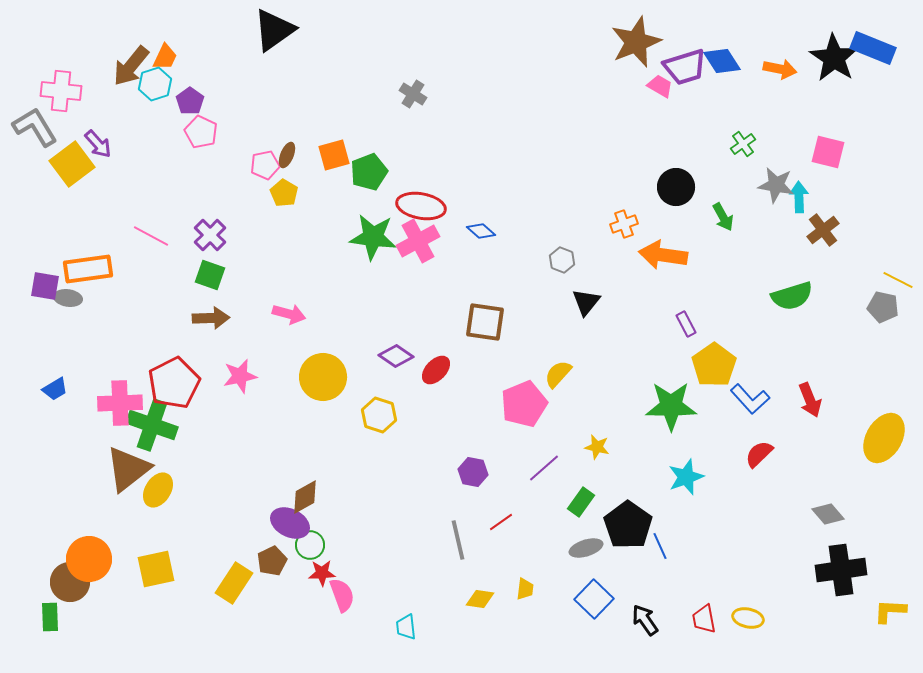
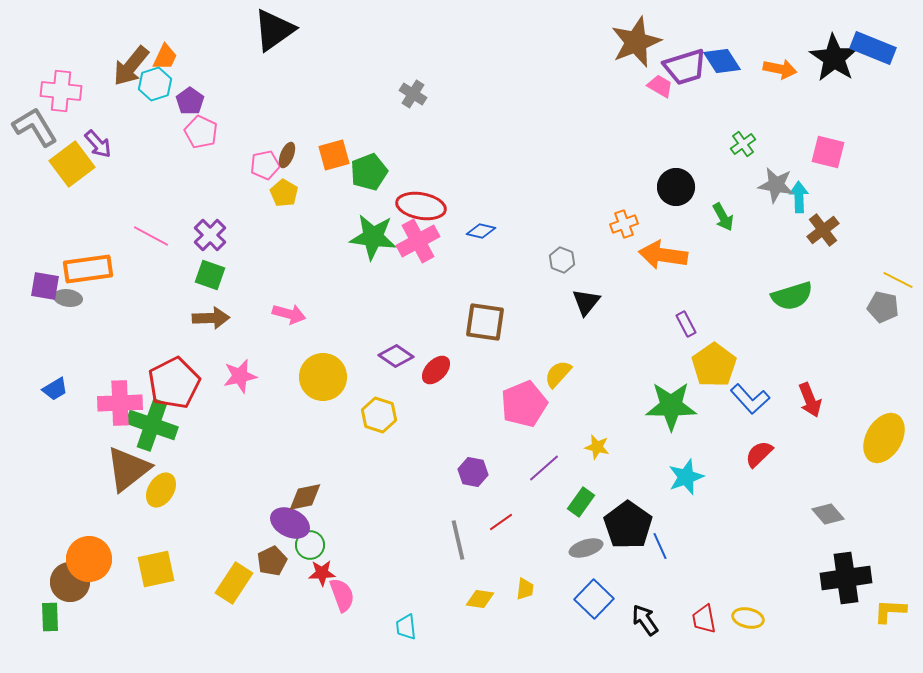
blue diamond at (481, 231): rotated 28 degrees counterclockwise
yellow ellipse at (158, 490): moved 3 px right
brown diamond at (305, 497): rotated 18 degrees clockwise
black cross at (841, 570): moved 5 px right, 8 px down
